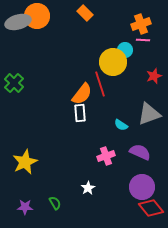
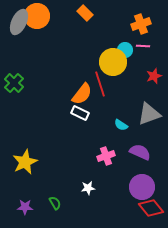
gray ellipse: moved 1 px right; rotated 50 degrees counterclockwise
pink line: moved 6 px down
white rectangle: rotated 60 degrees counterclockwise
white star: rotated 24 degrees clockwise
